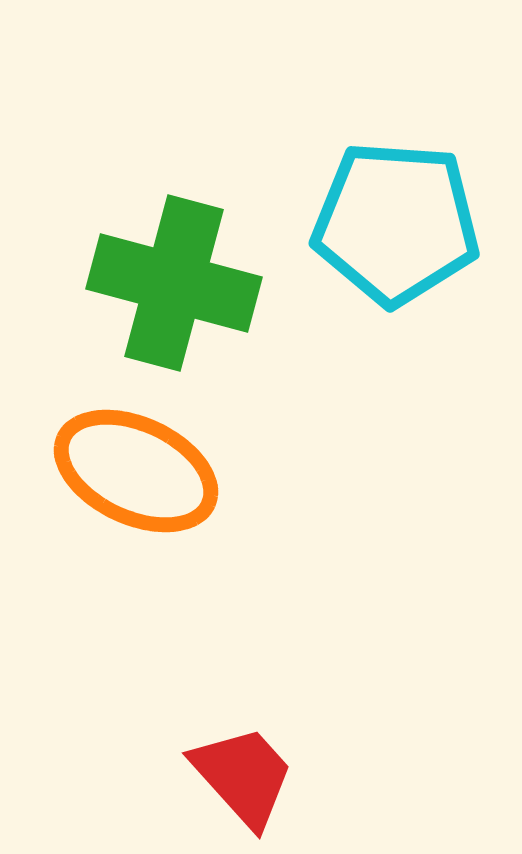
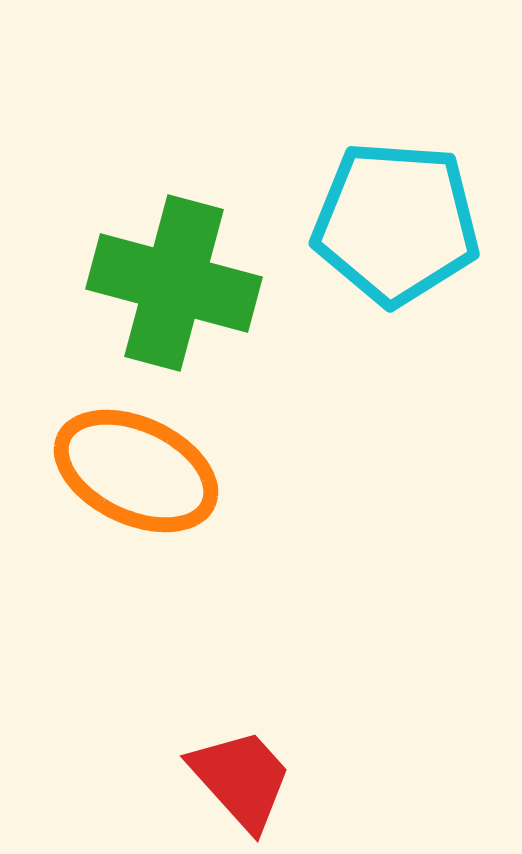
red trapezoid: moved 2 px left, 3 px down
